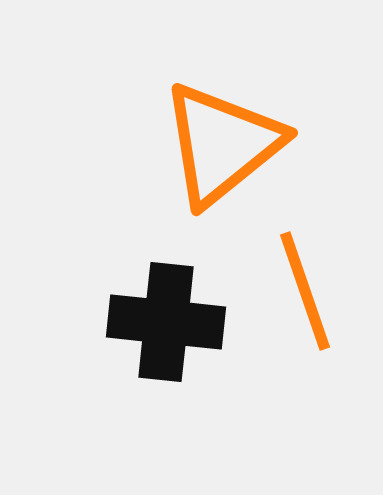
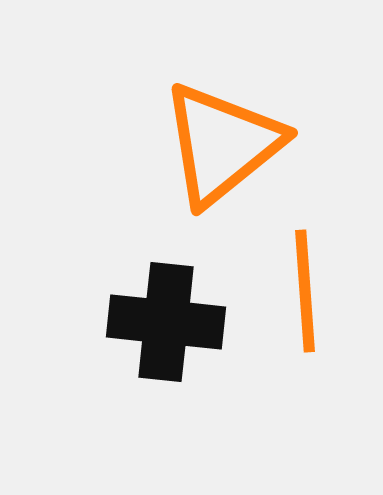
orange line: rotated 15 degrees clockwise
